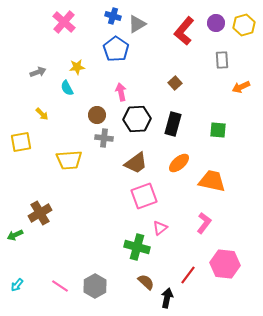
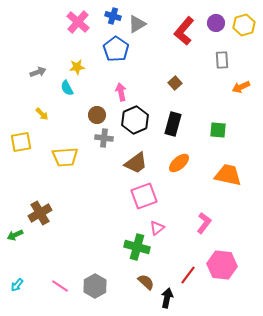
pink cross: moved 14 px right
black hexagon: moved 2 px left, 1 px down; rotated 20 degrees counterclockwise
yellow trapezoid: moved 4 px left, 3 px up
orange trapezoid: moved 16 px right, 6 px up
pink triangle: moved 3 px left
pink hexagon: moved 3 px left, 1 px down
